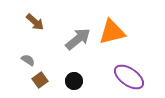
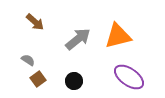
orange triangle: moved 6 px right, 4 px down
brown square: moved 2 px left, 1 px up
